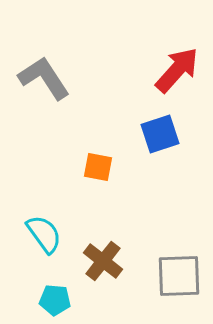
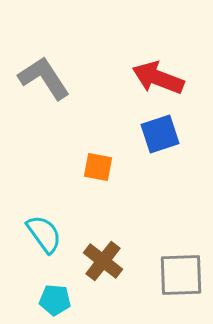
red arrow: moved 19 px left, 8 px down; rotated 111 degrees counterclockwise
gray square: moved 2 px right, 1 px up
